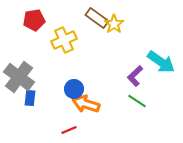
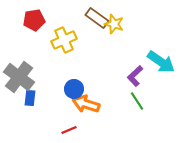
yellow star: rotated 18 degrees counterclockwise
green line: rotated 24 degrees clockwise
